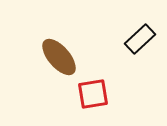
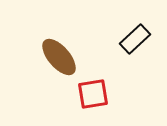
black rectangle: moved 5 px left
